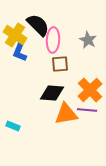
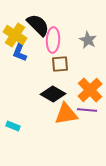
black diamond: moved 1 px right, 1 px down; rotated 25 degrees clockwise
